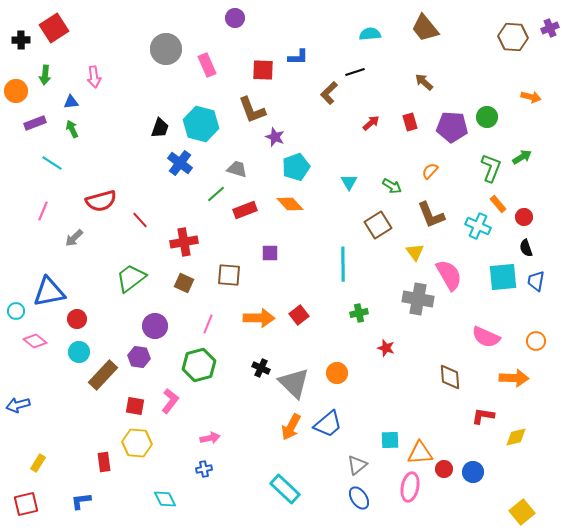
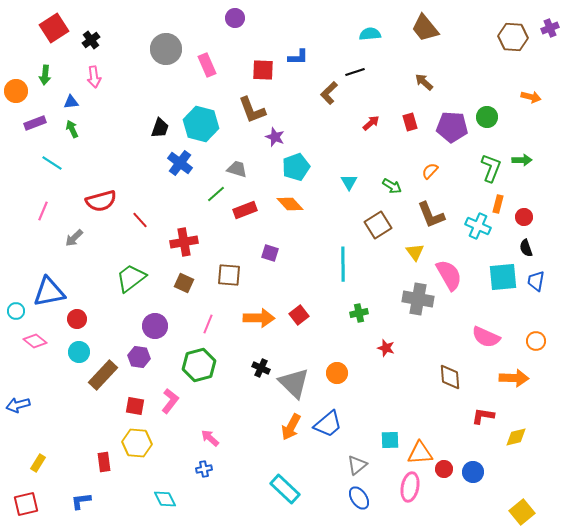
black cross at (21, 40): moved 70 px right; rotated 36 degrees counterclockwise
green arrow at (522, 157): moved 3 px down; rotated 30 degrees clockwise
orange rectangle at (498, 204): rotated 54 degrees clockwise
purple square at (270, 253): rotated 18 degrees clockwise
pink arrow at (210, 438): rotated 126 degrees counterclockwise
